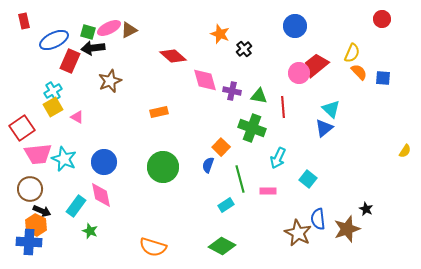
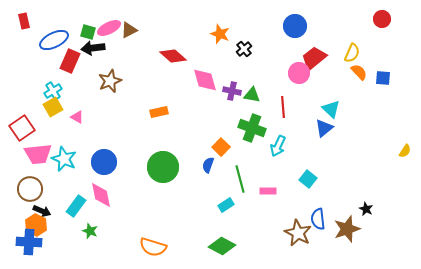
red trapezoid at (316, 65): moved 2 px left, 7 px up
green triangle at (259, 96): moved 7 px left, 1 px up
cyan arrow at (278, 158): moved 12 px up
